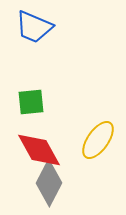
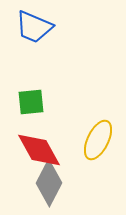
yellow ellipse: rotated 9 degrees counterclockwise
